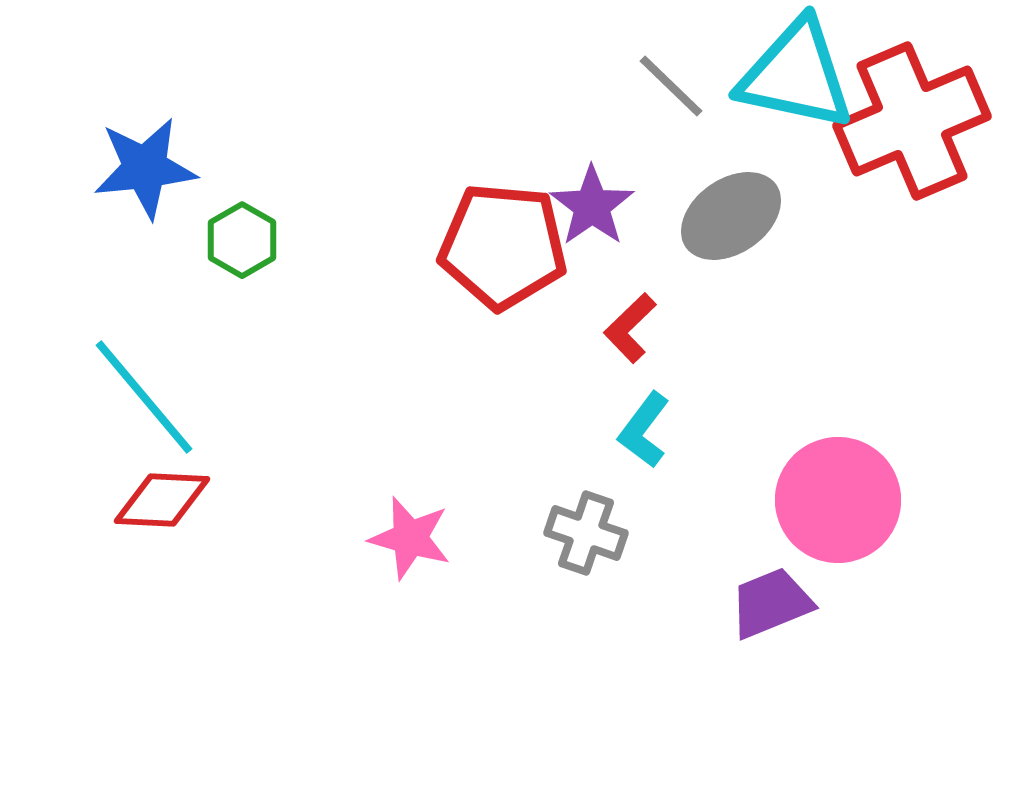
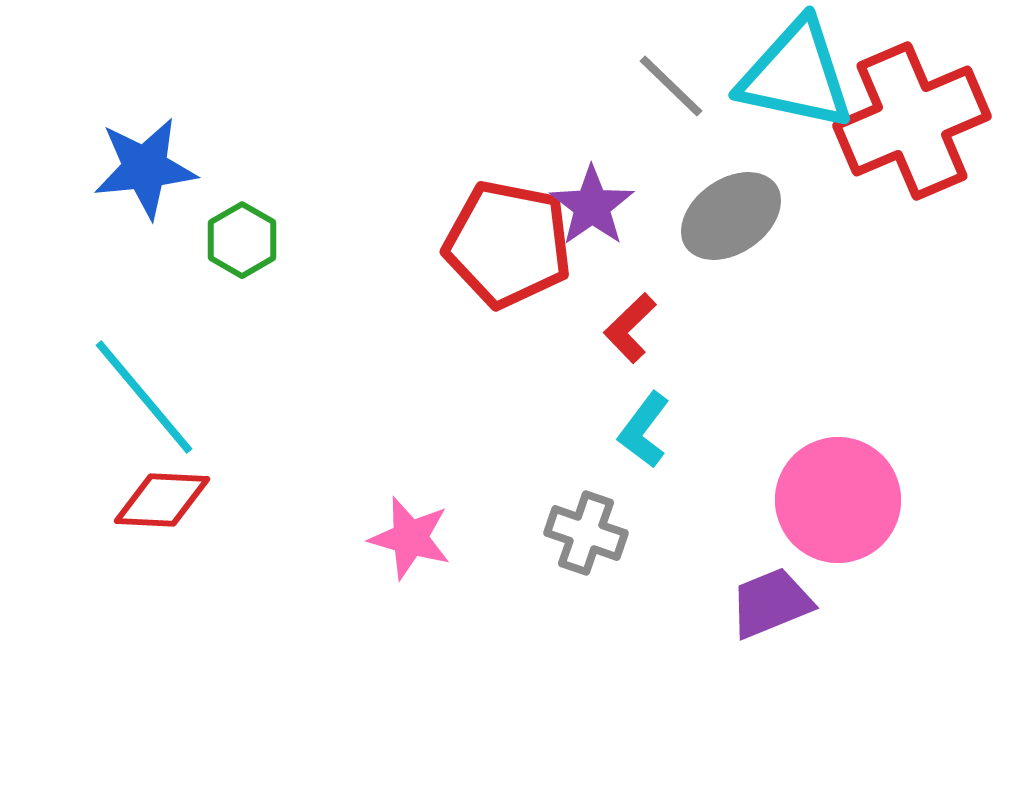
red pentagon: moved 5 px right, 2 px up; rotated 6 degrees clockwise
